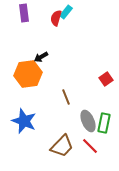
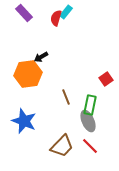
purple rectangle: rotated 36 degrees counterclockwise
green rectangle: moved 14 px left, 18 px up
